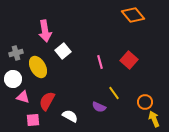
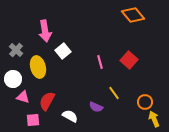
gray cross: moved 3 px up; rotated 32 degrees counterclockwise
yellow ellipse: rotated 15 degrees clockwise
purple semicircle: moved 3 px left
